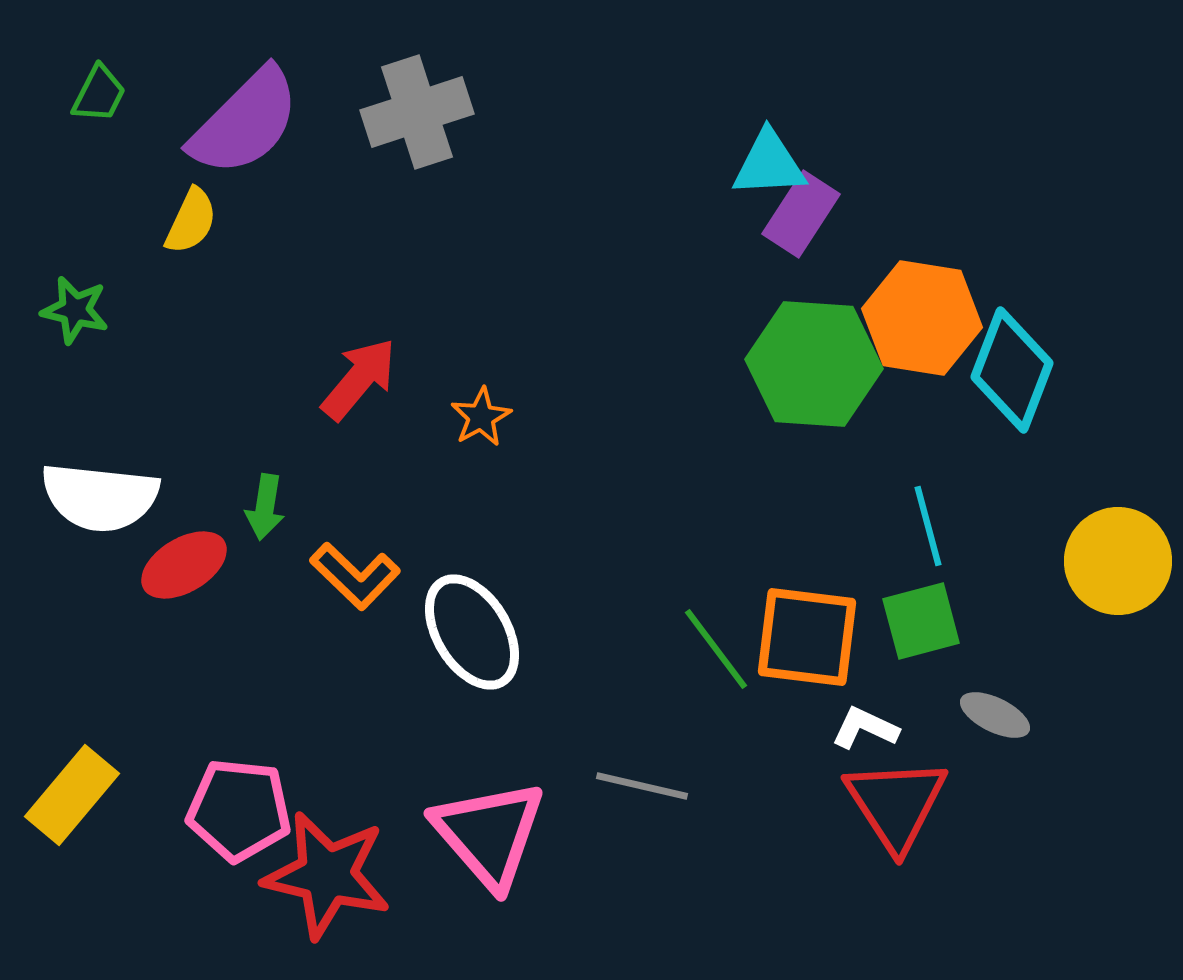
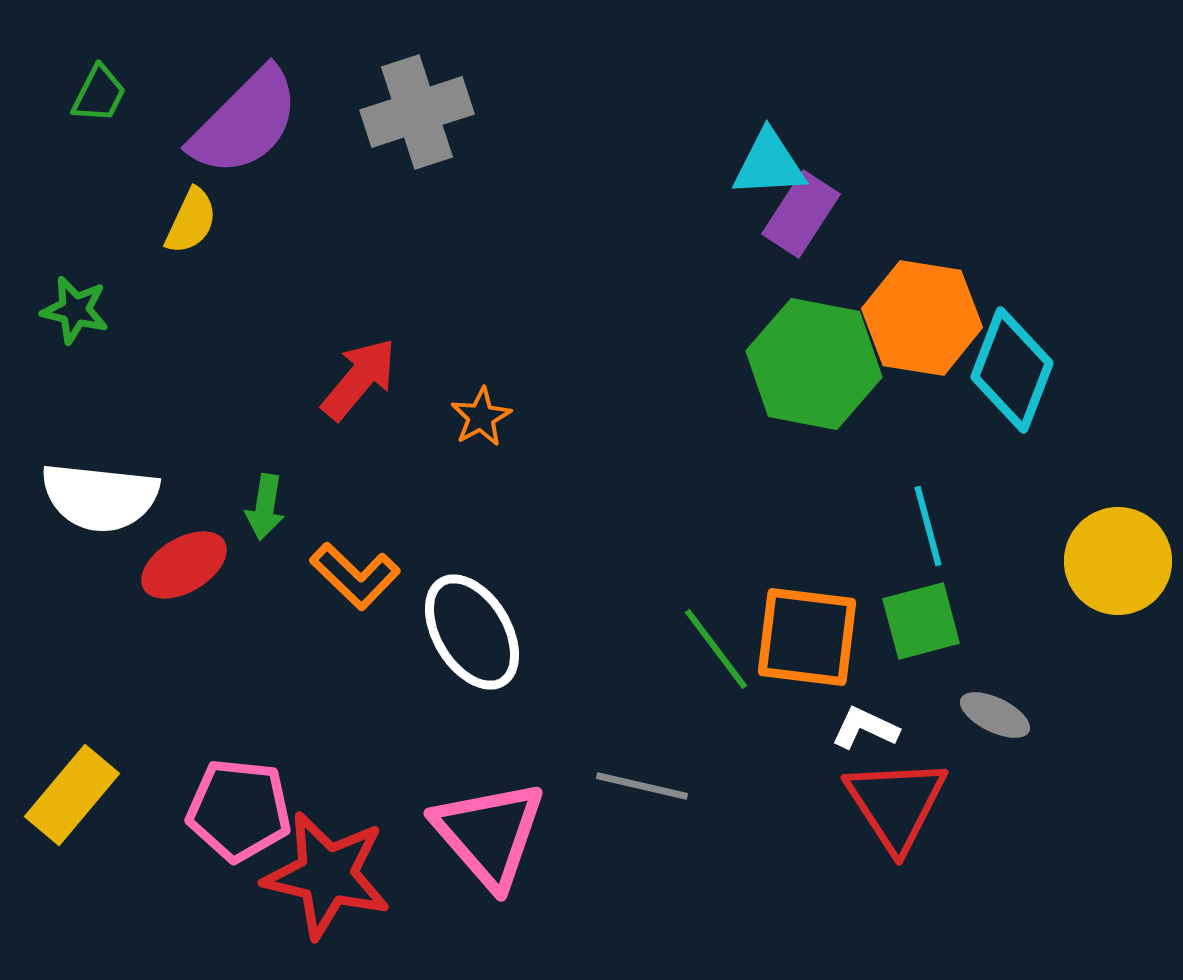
green hexagon: rotated 7 degrees clockwise
